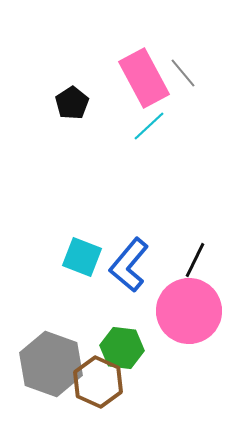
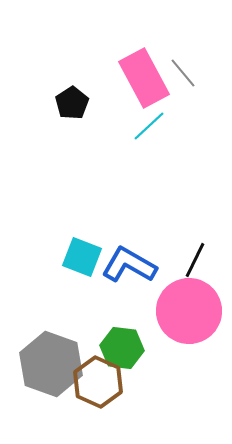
blue L-shape: rotated 80 degrees clockwise
